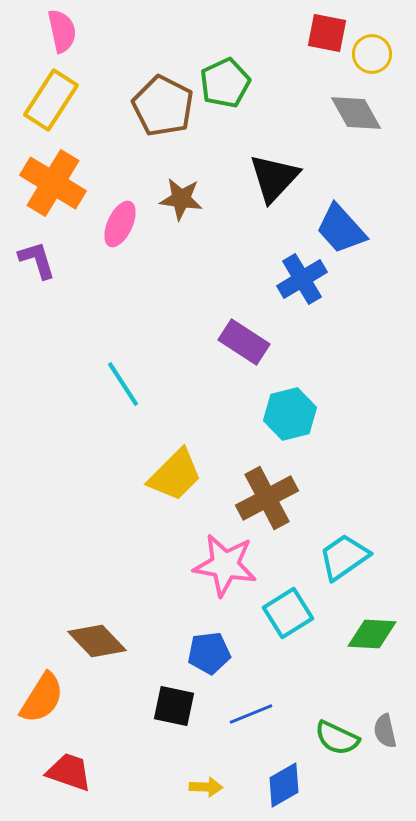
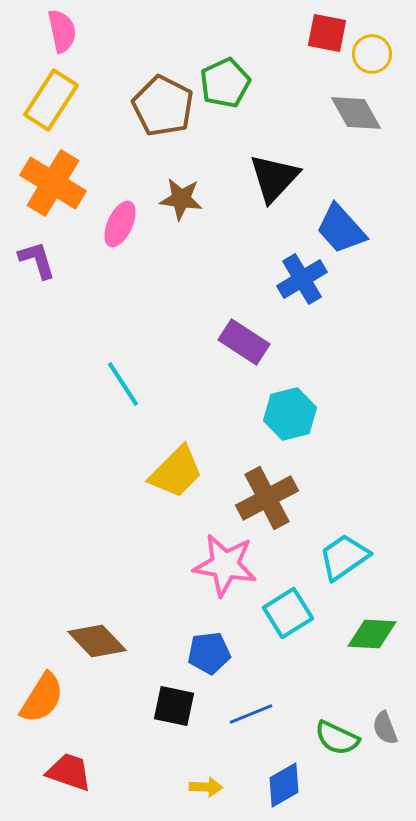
yellow trapezoid: moved 1 px right, 3 px up
gray semicircle: moved 3 px up; rotated 8 degrees counterclockwise
